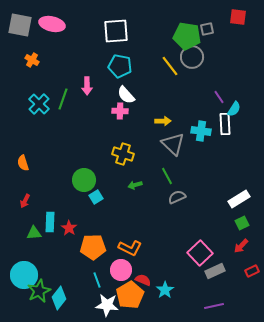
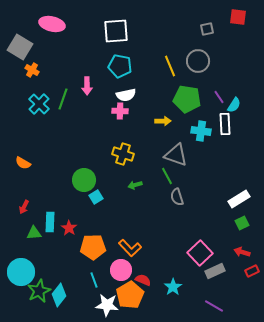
gray square at (20, 25): moved 22 px down; rotated 20 degrees clockwise
green pentagon at (187, 36): moved 63 px down
gray circle at (192, 57): moved 6 px right, 4 px down
orange cross at (32, 60): moved 10 px down
yellow line at (170, 66): rotated 15 degrees clockwise
white semicircle at (126, 95): rotated 60 degrees counterclockwise
cyan semicircle at (234, 109): moved 4 px up
gray triangle at (173, 144): moved 3 px right, 11 px down; rotated 25 degrees counterclockwise
orange semicircle at (23, 163): rotated 42 degrees counterclockwise
gray semicircle at (177, 197): rotated 84 degrees counterclockwise
red arrow at (25, 201): moved 1 px left, 6 px down
red arrow at (241, 246): moved 1 px right, 6 px down; rotated 63 degrees clockwise
orange L-shape at (130, 248): rotated 20 degrees clockwise
cyan circle at (24, 275): moved 3 px left, 3 px up
cyan line at (97, 280): moved 3 px left
cyan star at (165, 290): moved 8 px right, 3 px up
cyan diamond at (59, 298): moved 3 px up
purple line at (214, 306): rotated 42 degrees clockwise
